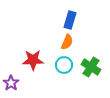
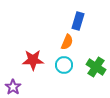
blue rectangle: moved 8 px right, 1 px down
green cross: moved 5 px right
purple star: moved 2 px right, 4 px down
